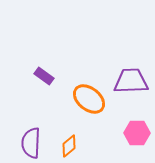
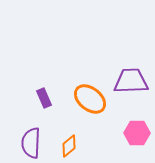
purple rectangle: moved 22 px down; rotated 30 degrees clockwise
orange ellipse: moved 1 px right
